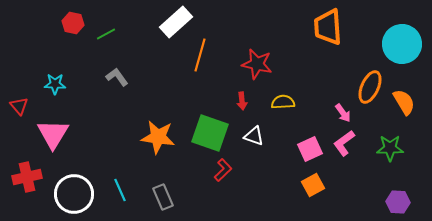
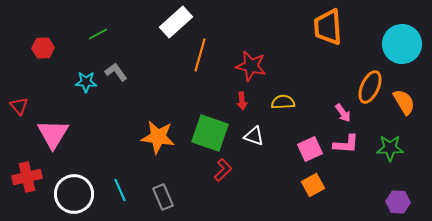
red hexagon: moved 30 px left, 25 px down; rotated 15 degrees counterclockwise
green line: moved 8 px left
red star: moved 6 px left, 2 px down
gray L-shape: moved 1 px left, 5 px up
cyan star: moved 31 px right, 2 px up
pink L-shape: moved 2 px right, 1 px down; rotated 140 degrees counterclockwise
